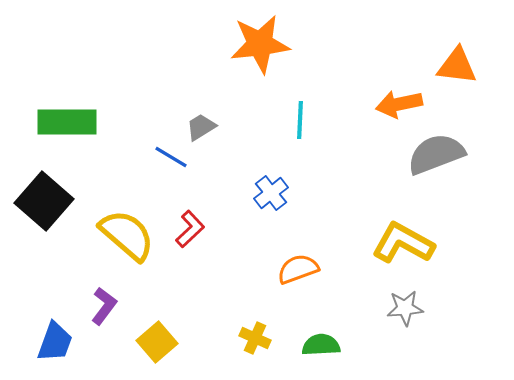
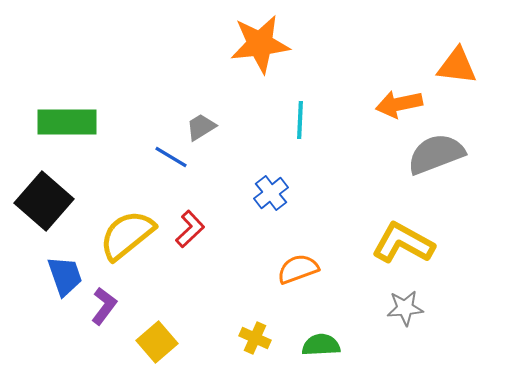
yellow semicircle: rotated 80 degrees counterclockwise
blue trapezoid: moved 10 px right, 66 px up; rotated 39 degrees counterclockwise
